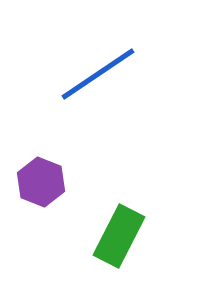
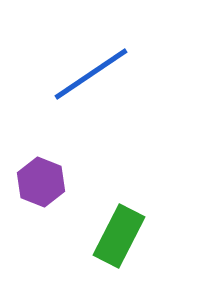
blue line: moved 7 px left
